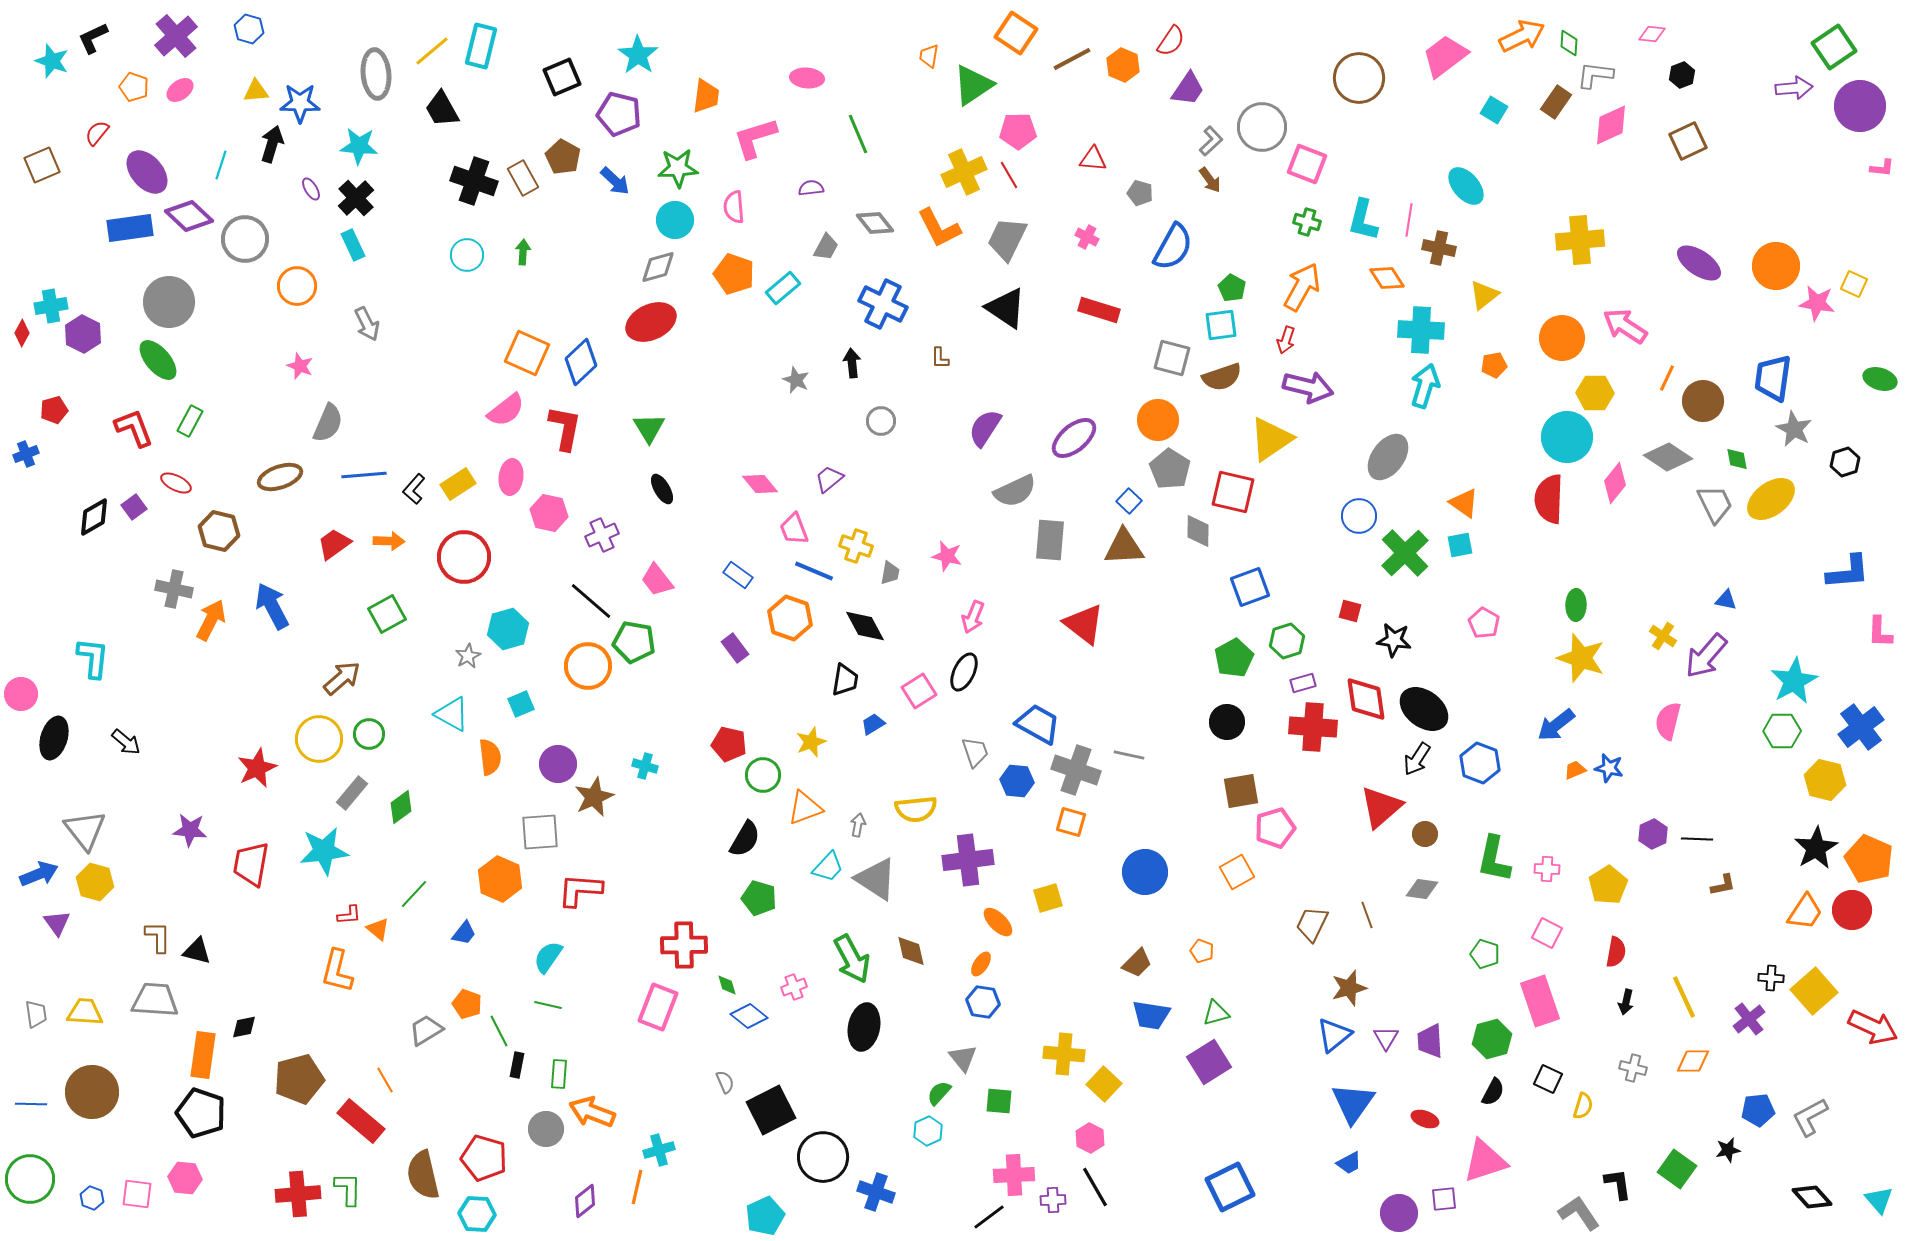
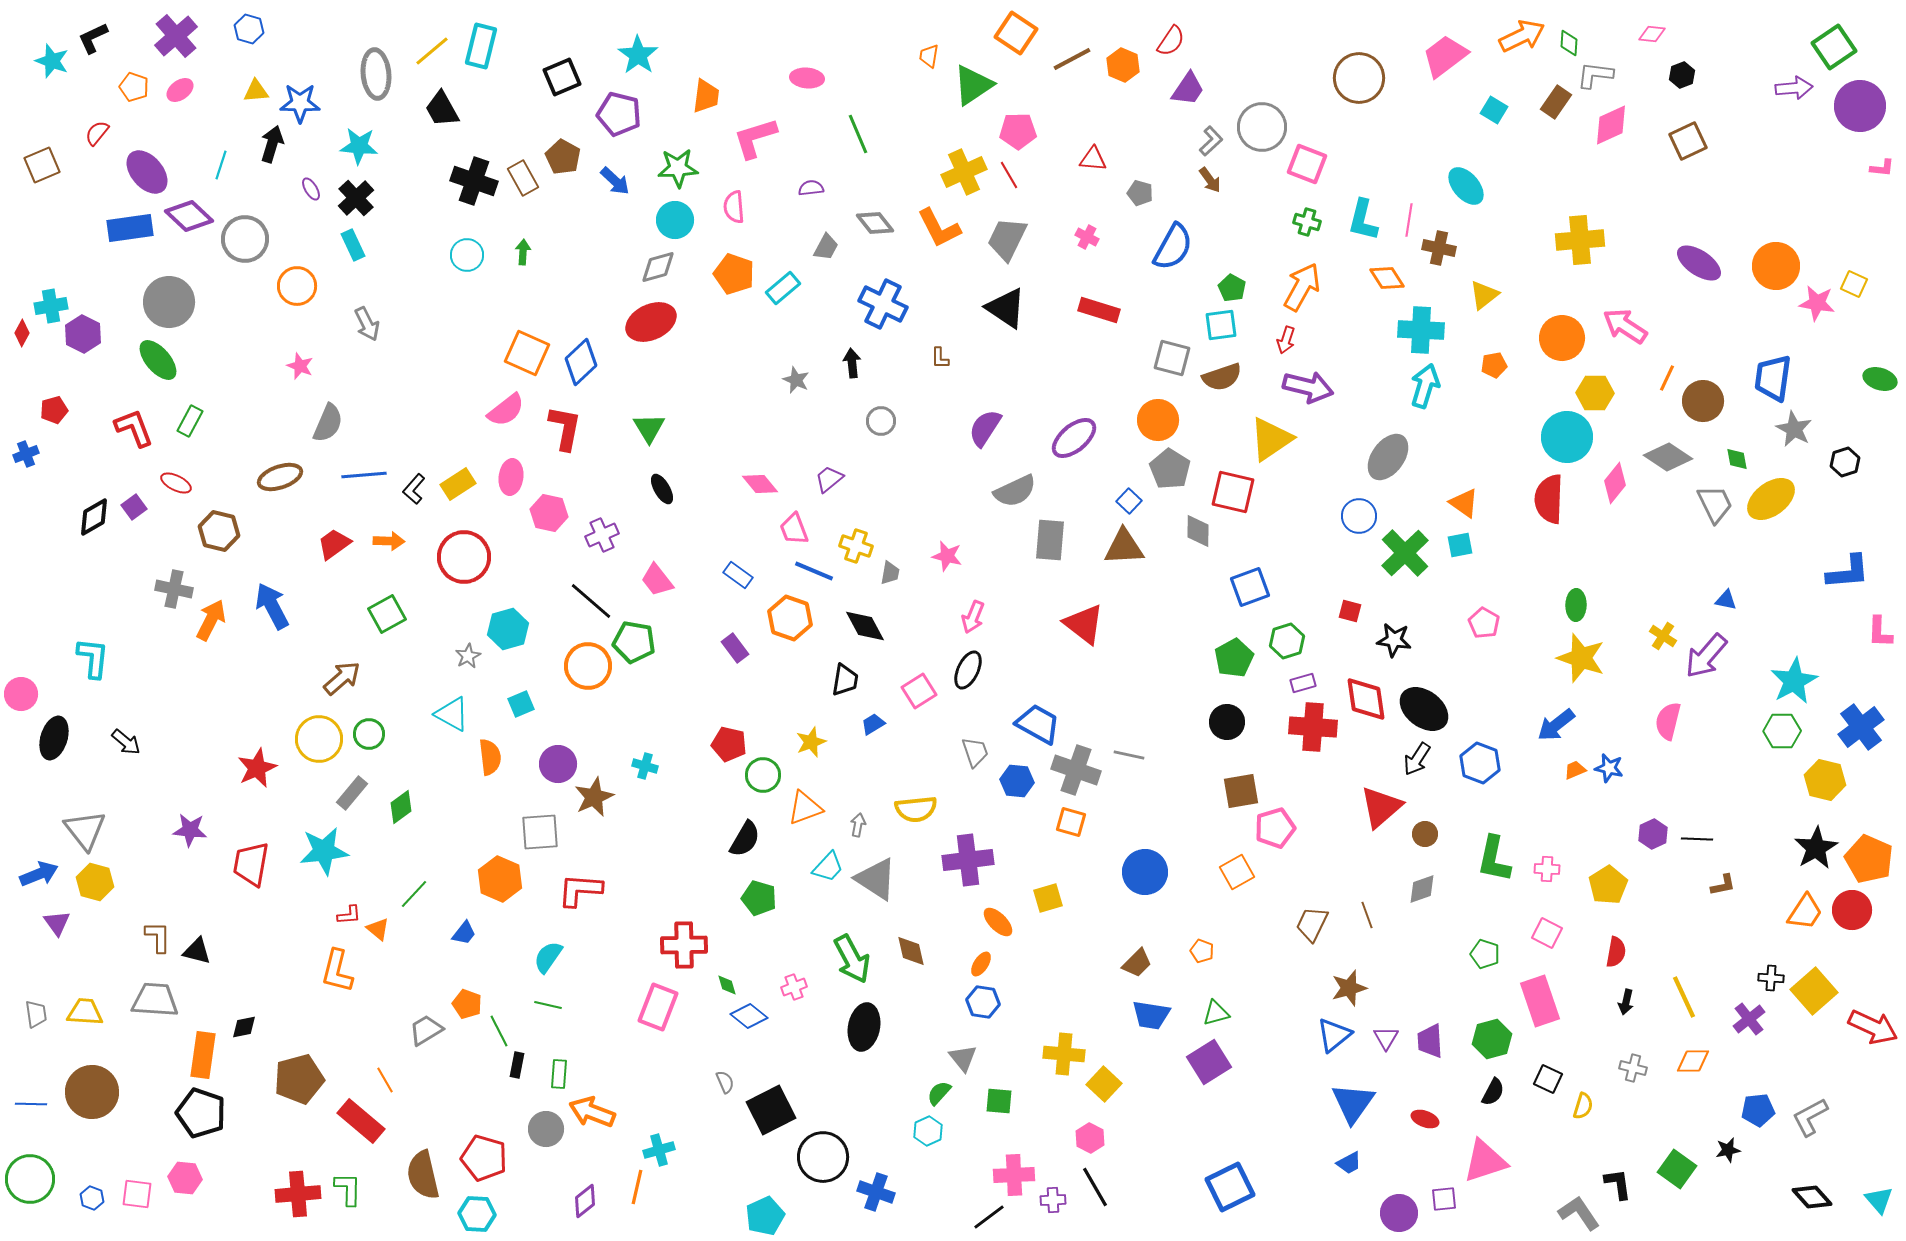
black ellipse at (964, 672): moved 4 px right, 2 px up
gray diamond at (1422, 889): rotated 28 degrees counterclockwise
